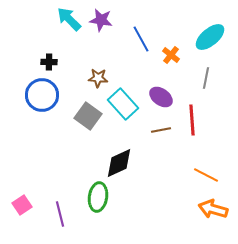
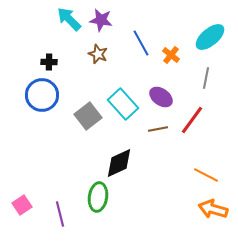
blue line: moved 4 px down
brown star: moved 24 px up; rotated 18 degrees clockwise
gray square: rotated 16 degrees clockwise
red line: rotated 40 degrees clockwise
brown line: moved 3 px left, 1 px up
